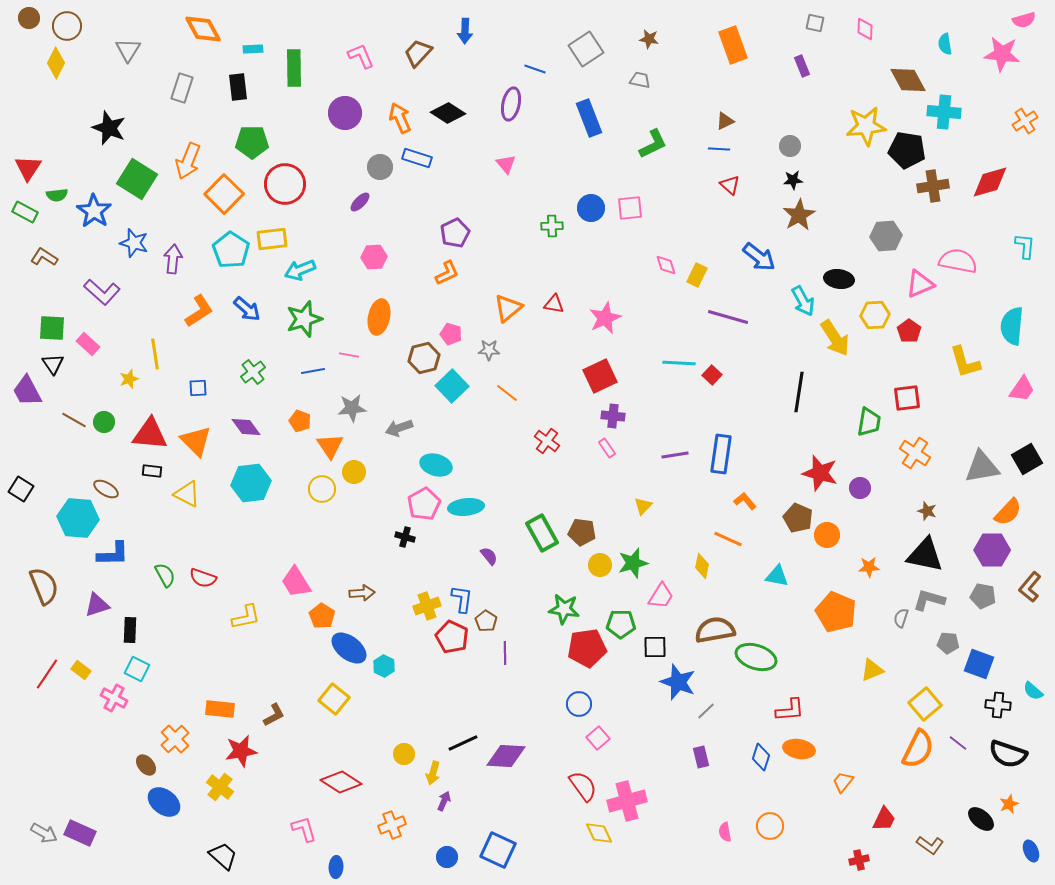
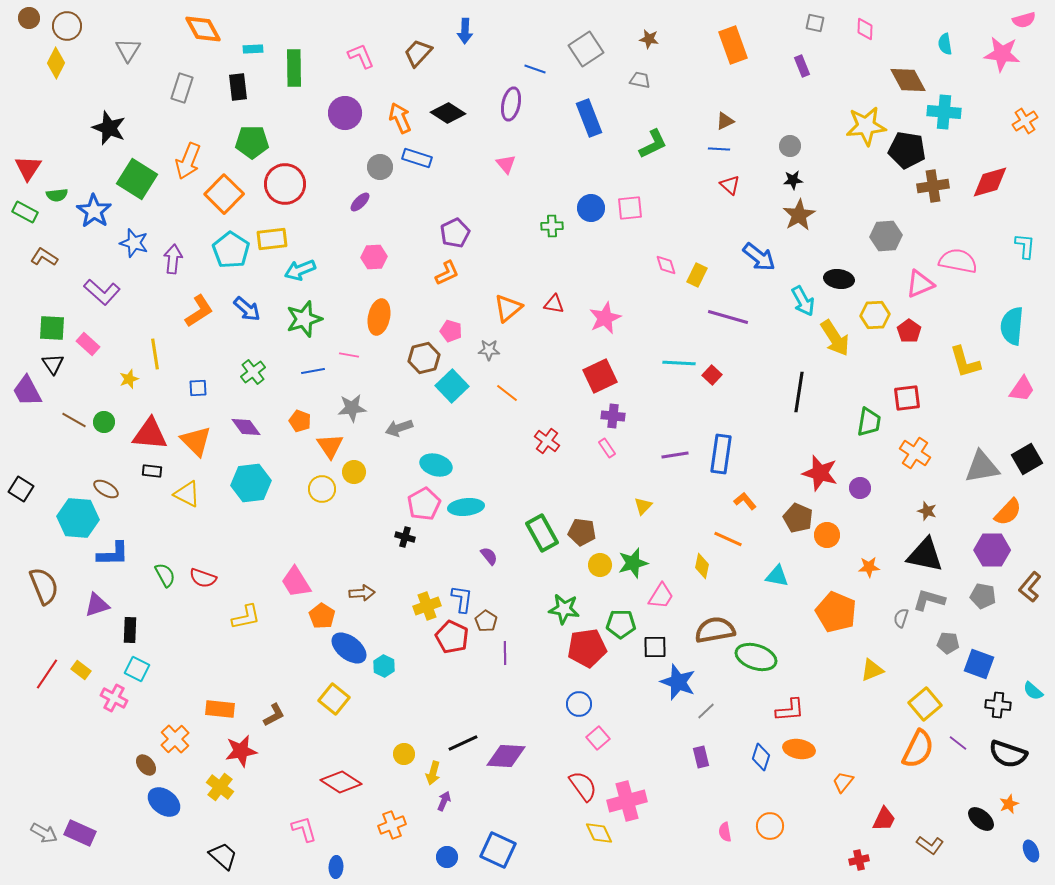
pink pentagon at (451, 334): moved 3 px up
